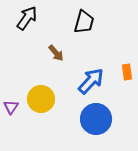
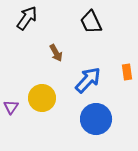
black trapezoid: moved 7 px right; rotated 140 degrees clockwise
brown arrow: rotated 12 degrees clockwise
blue arrow: moved 3 px left, 1 px up
yellow circle: moved 1 px right, 1 px up
